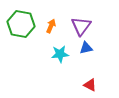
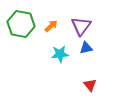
orange arrow: rotated 24 degrees clockwise
red triangle: rotated 24 degrees clockwise
